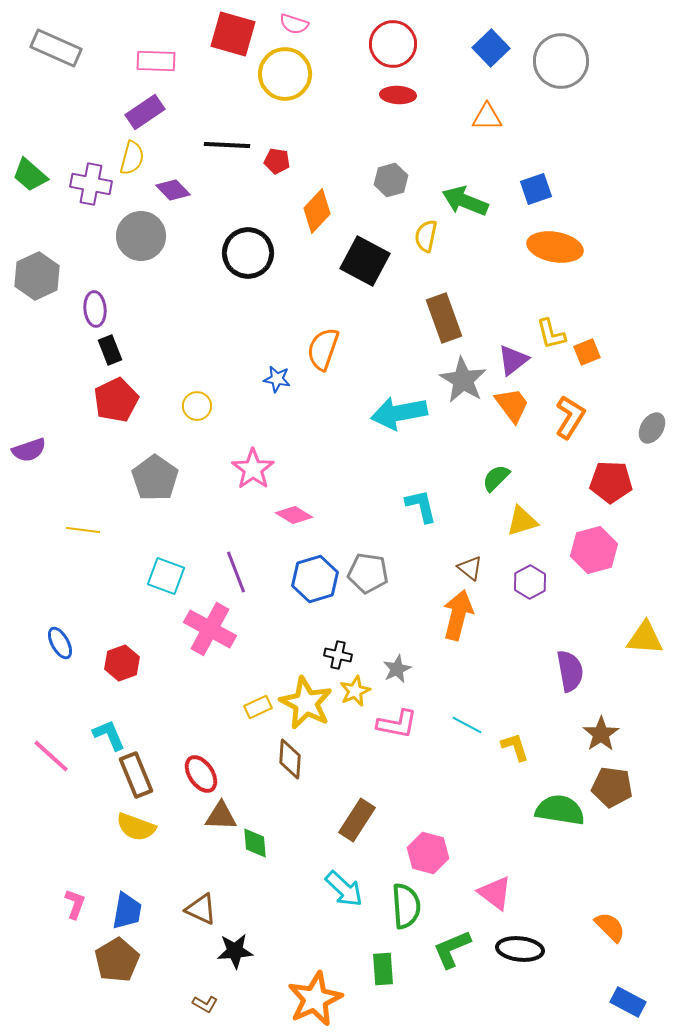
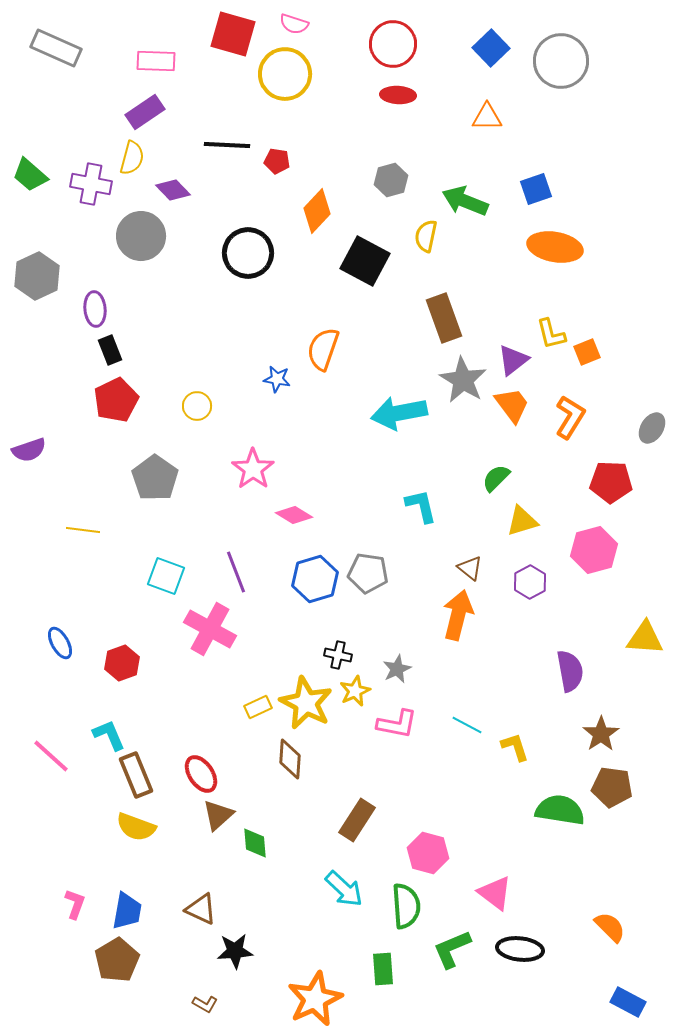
brown triangle at (221, 816): moved 3 px left, 1 px up; rotated 44 degrees counterclockwise
